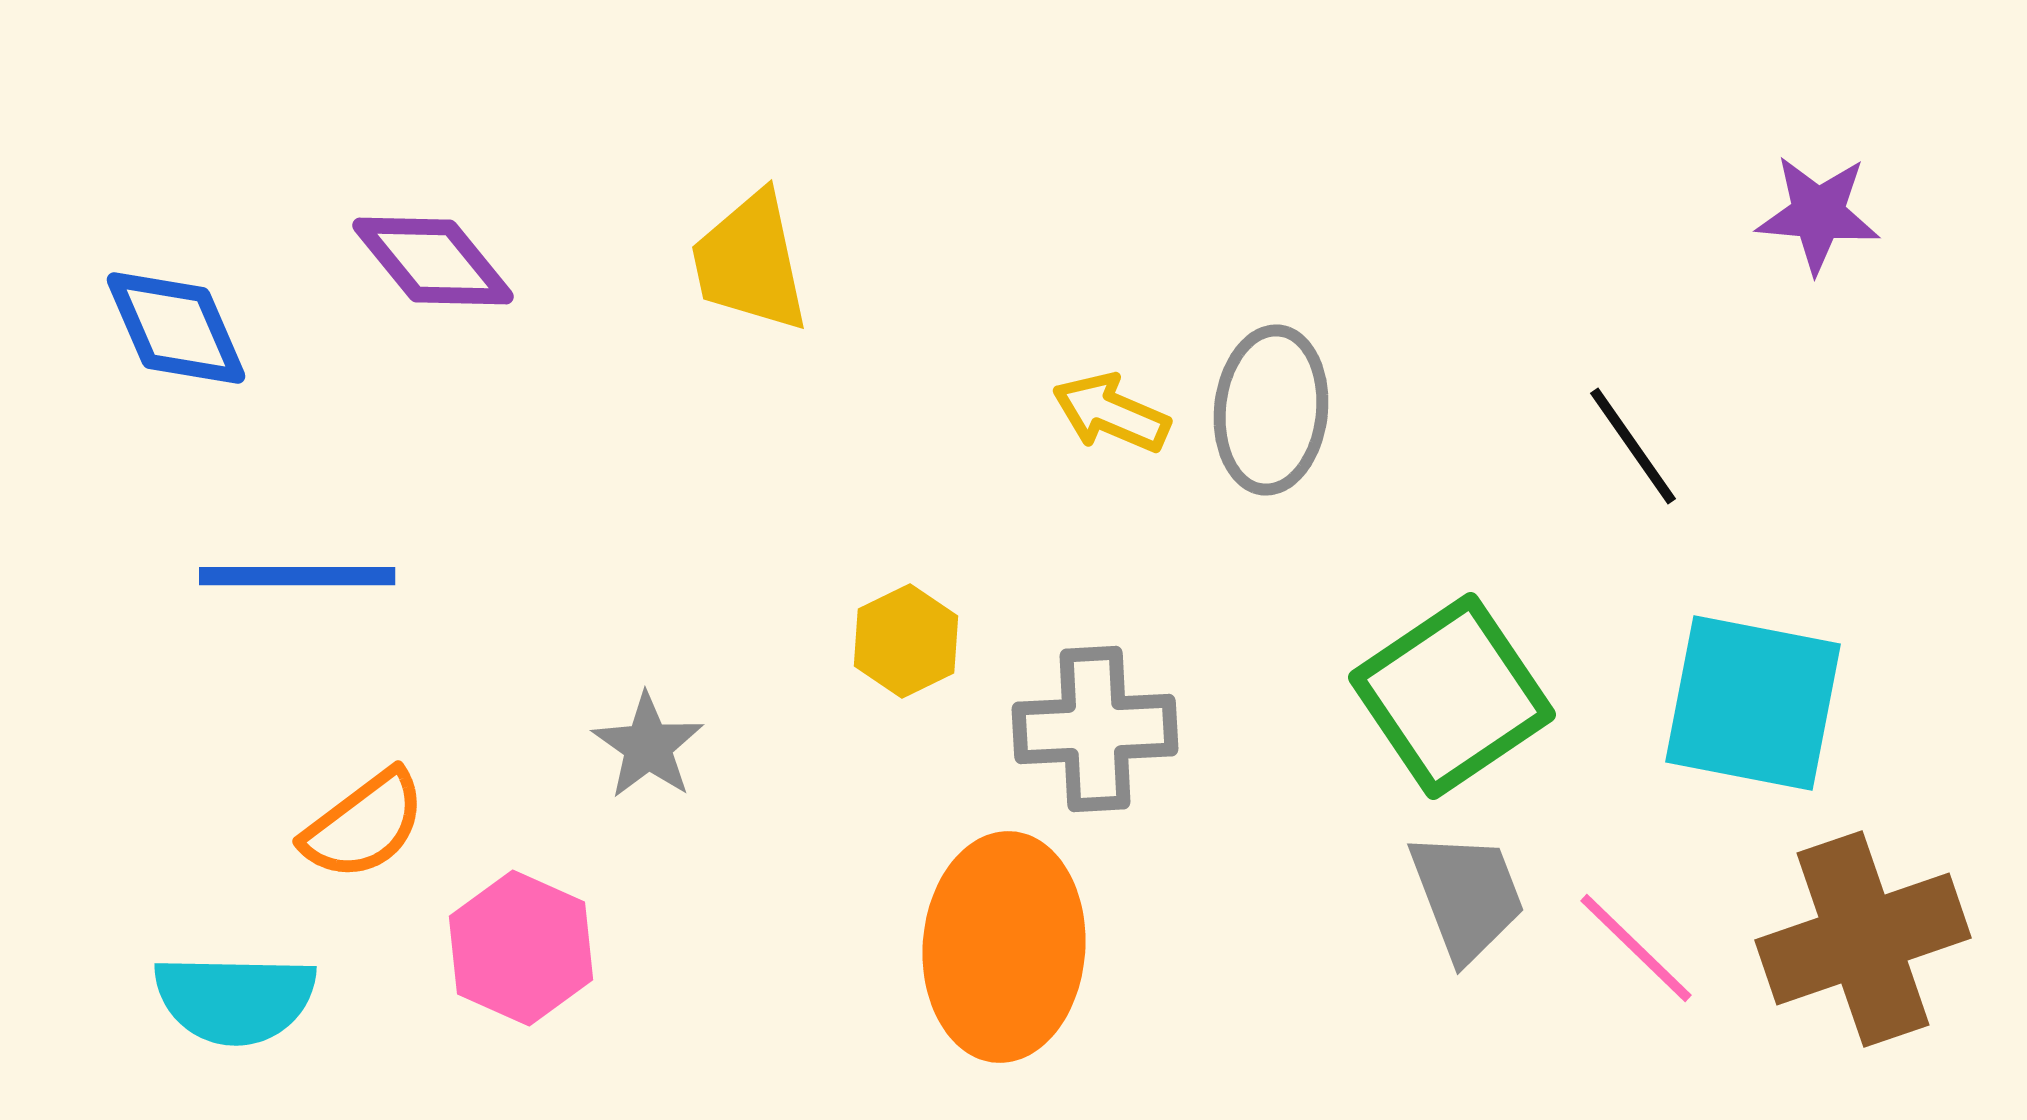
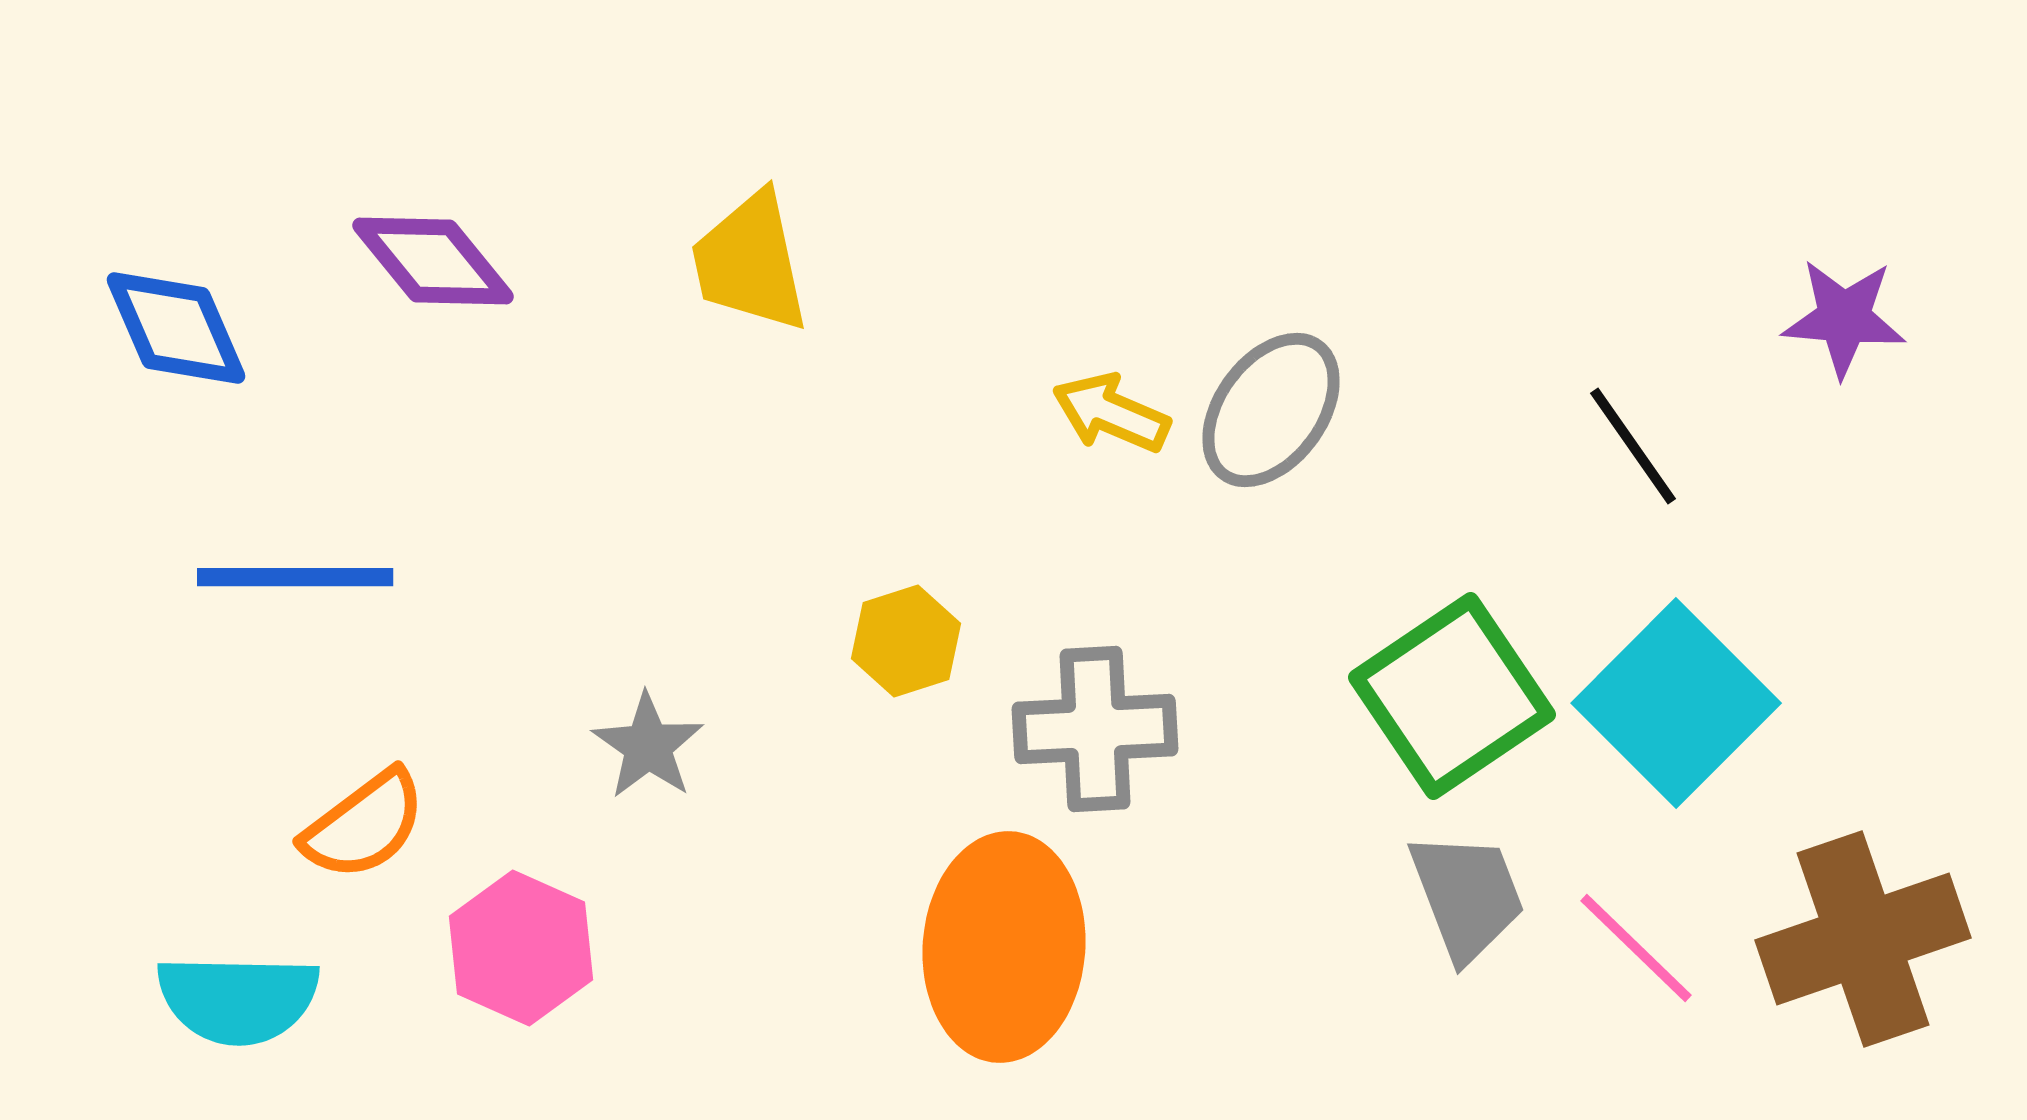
purple star: moved 26 px right, 104 px down
gray ellipse: rotated 30 degrees clockwise
blue line: moved 2 px left, 1 px down
yellow hexagon: rotated 8 degrees clockwise
cyan square: moved 77 px left; rotated 34 degrees clockwise
cyan semicircle: moved 3 px right
